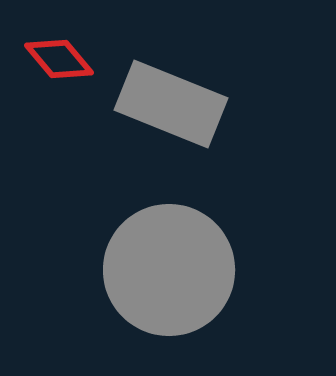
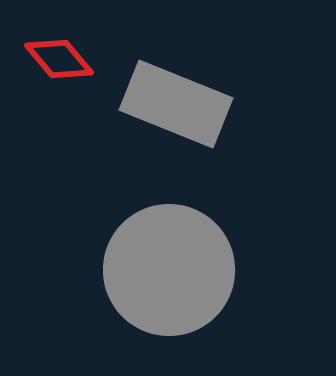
gray rectangle: moved 5 px right
